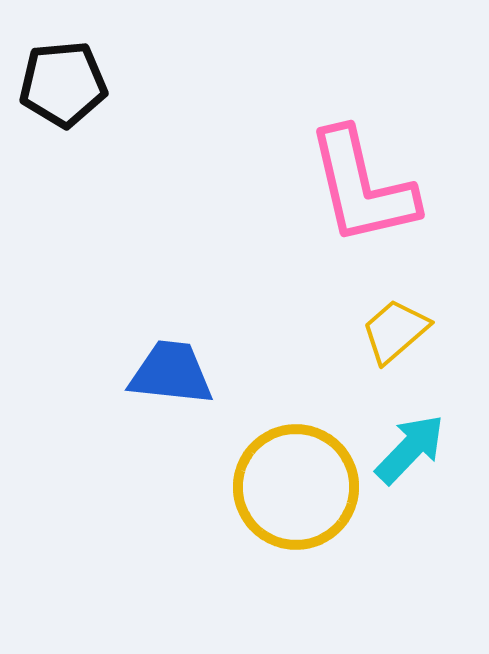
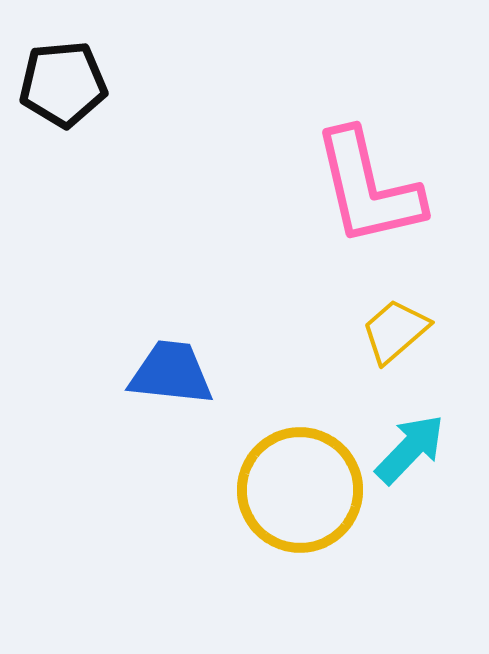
pink L-shape: moved 6 px right, 1 px down
yellow circle: moved 4 px right, 3 px down
